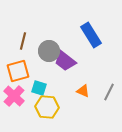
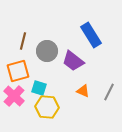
gray circle: moved 2 px left
purple trapezoid: moved 8 px right
